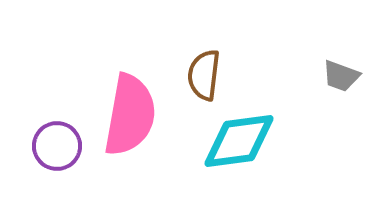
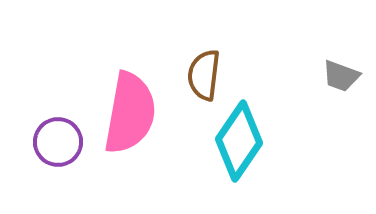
pink semicircle: moved 2 px up
cyan diamond: rotated 48 degrees counterclockwise
purple circle: moved 1 px right, 4 px up
